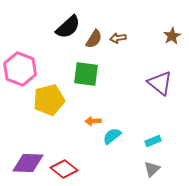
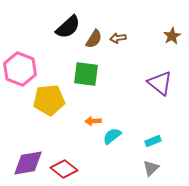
yellow pentagon: rotated 8 degrees clockwise
purple diamond: rotated 12 degrees counterclockwise
gray triangle: moved 1 px left, 1 px up
